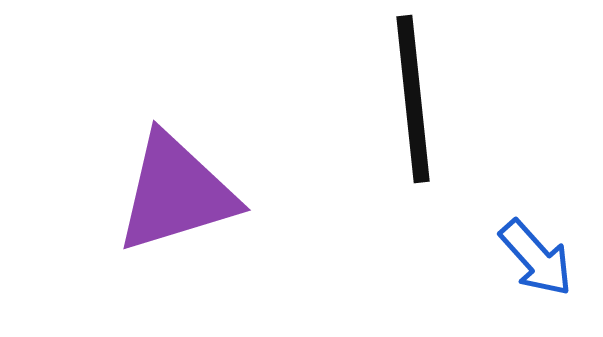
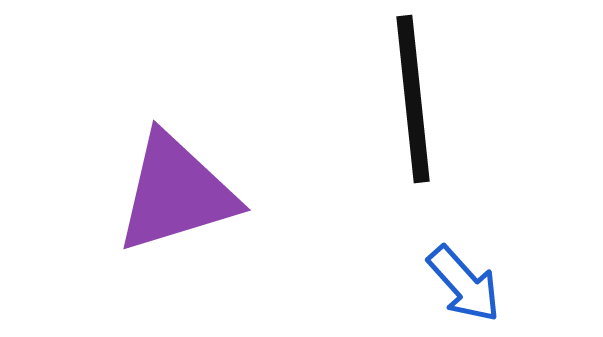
blue arrow: moved 72 px left, 26 px down
